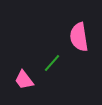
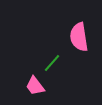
pink trapezoid: moved 11 px right, 6 px down
